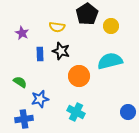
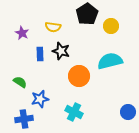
yellow semicircle: moved 4 px left
cyan cross: moved 2 px left
